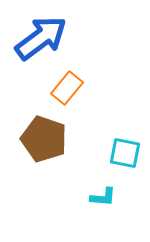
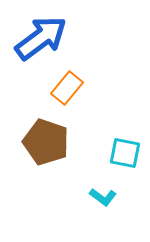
brown pentagon: moved 2 px right, 3 px down
cyan L-shape: rotated 32 degrees clockwise
